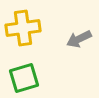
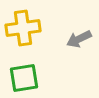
green square: rotated 8 degrees clockwise
